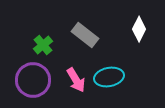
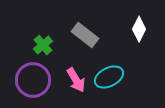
cyan ellipse: rotated 16 degrees counterclockwise
